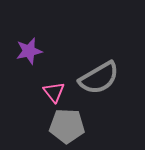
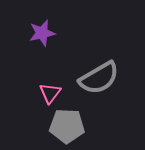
purple star: moved 13 px right, 18 px up
pink triangle: moved 4 px left, 1 px down; rotated 15 degrees clockwise
